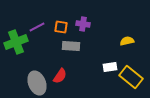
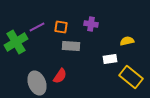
purple cross: moved 8 px right
green cross: rotated 10 degrees counterclockwise
white rectangle: moved 8 px up
